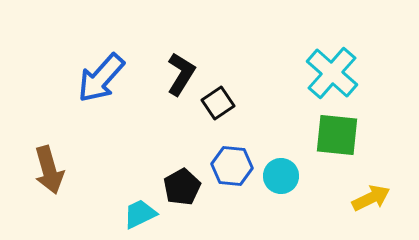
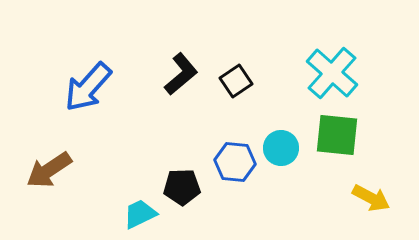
black L-shape: rotated 18 degrees clockwise
blue arrow: moved 13 px left, 9 px down
black square: moved 18 px right, 22 px up
blue hexagon: moved 3 px right, 4 px up
brown arrow: rotated 72 degrees clockwise
cyan circle: moved 28 px up
black pentagon: rotated 27 degrees clockwise
yellow arrow: rotated 54 degrees clockwise
